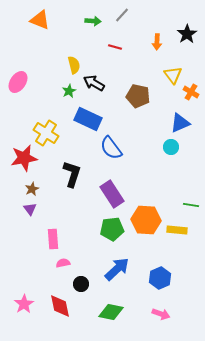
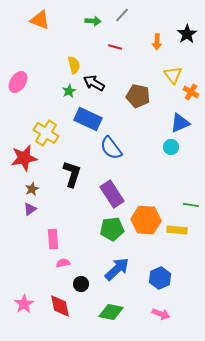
purple triangle: rotated 32 degrees clockwise
